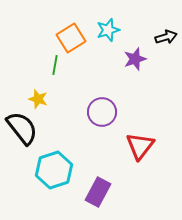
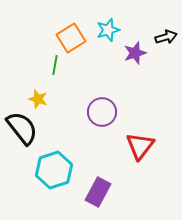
purple star: moved 6 px up
